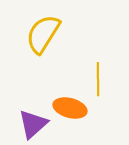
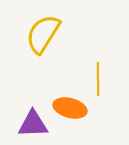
purple triangle: rotated 40 degrees clockwise
